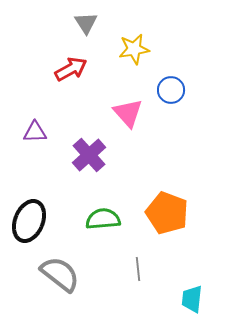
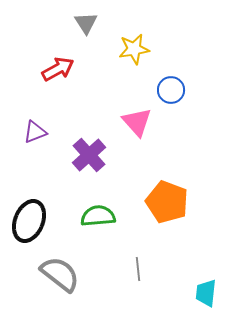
red arrow: moved 13 px left
pink triangle: moved 9 px right, 9 px down
purple triangle: rotated 20 degrees counterclockwise
orange pentagon: moved 11 px up
green semicircle: moved 5 px left, 3 px up
cyan trapezoid: moved 14 px right, 6 px up
